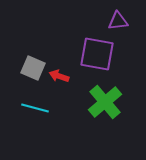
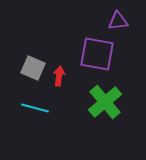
red arrow: rotated 78 degrees clockwise
